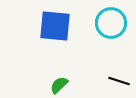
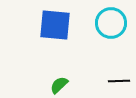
blue square: moved 1 px up
black line: rotated 20 degrees counterclockwise
